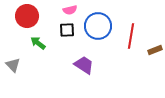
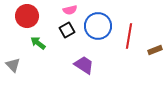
black square: rotated 28 degrees counterclockwise
red line: moved 2 px left
